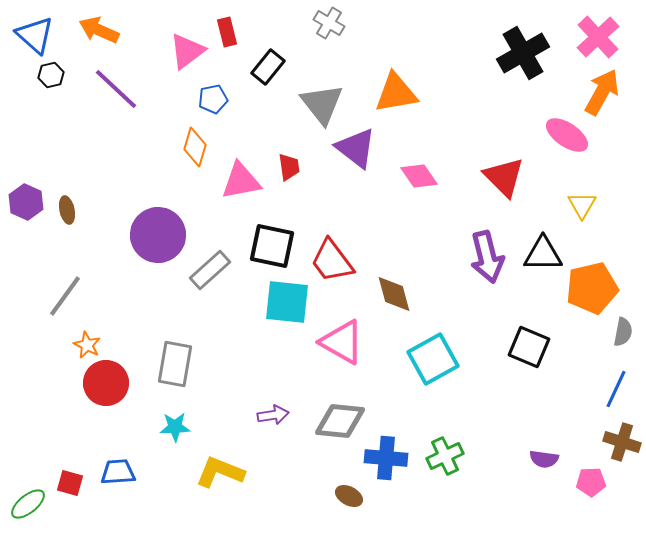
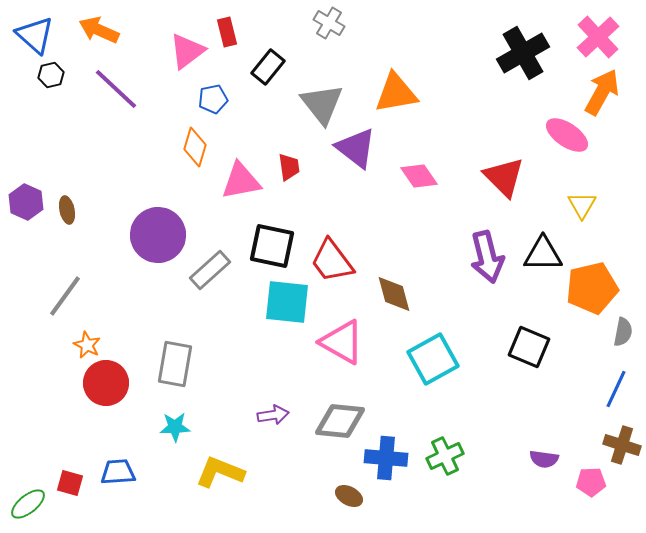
brown cross at (622, 442): moved 3 px down
